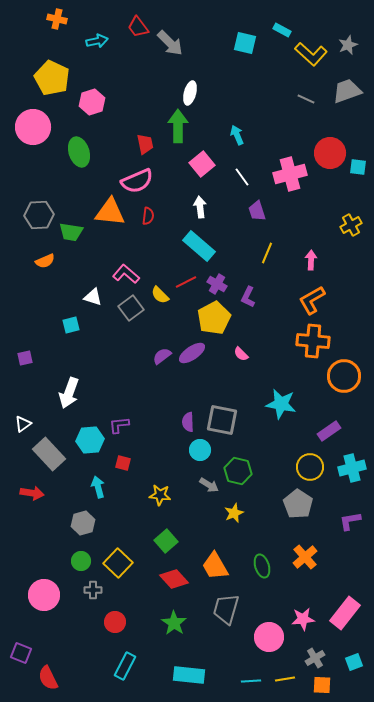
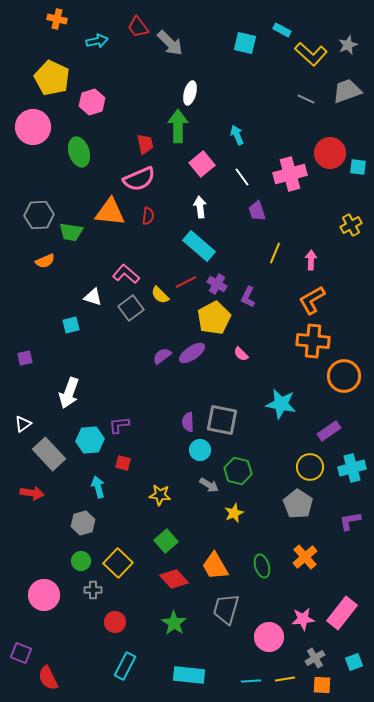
pink semicircle at (137, 181): moved 2 px right, 2 px up
yellow line at (267, 253): moved 8 px right
pink rectangle at (345, 613): moved 3 px left
